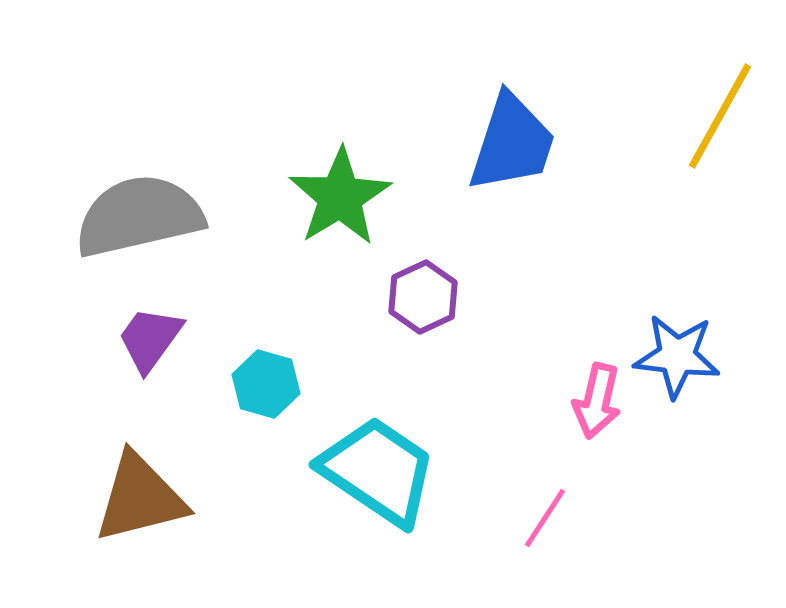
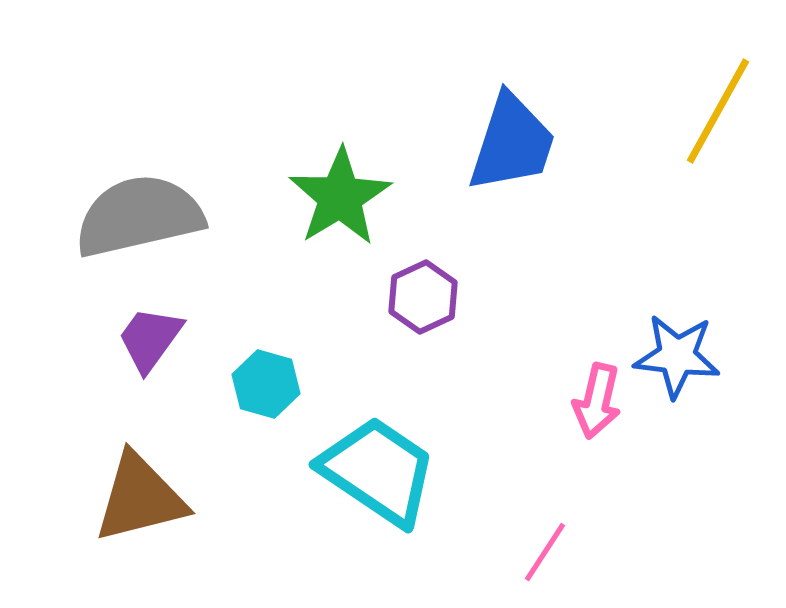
yellow line: moved 2 px left, 5 px up
pink line: moved 34 px down
